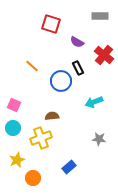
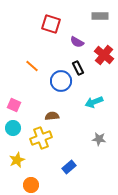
orange circle: moved 2 px left, 7 px down
